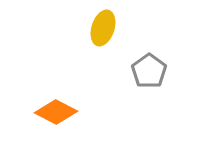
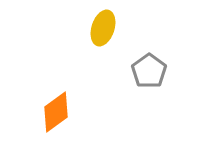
orange diamond: rotated 63 degrees counterclockwise
